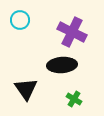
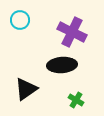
black triangle: rotated 30 degrees clockwise
green cross: moved 2 px right, 1 px down
